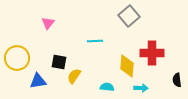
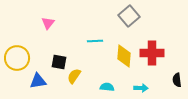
yellow diamond: moved 3 px left, 10 px up
